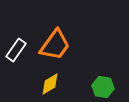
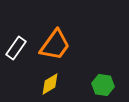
white rectangle: moved 2 px up
green hexagon: moved 2 px up
